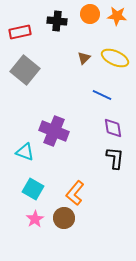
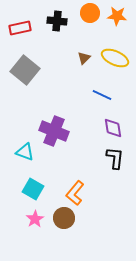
orange circle: moved 1 px up
red rectangle: moved 4 px up
